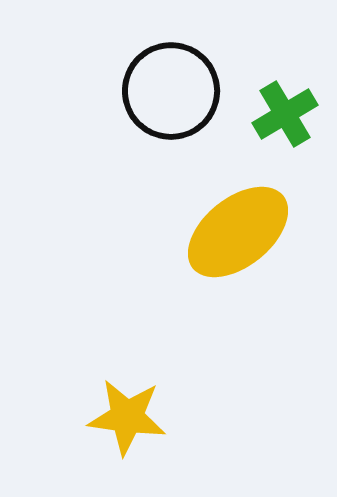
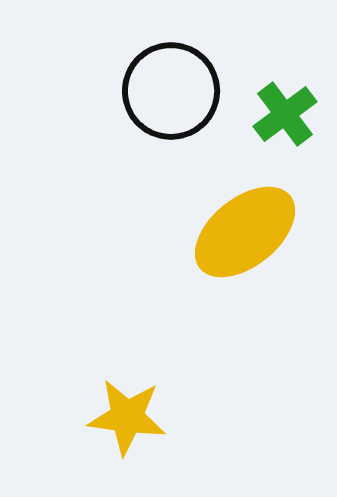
green cross: rotated 6 degrees counterclockwise
yellow ellipse: moved 7 px right
